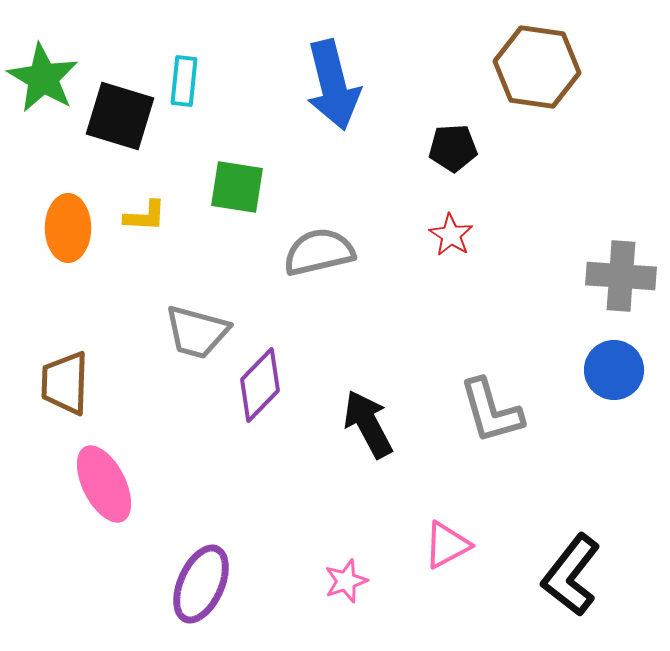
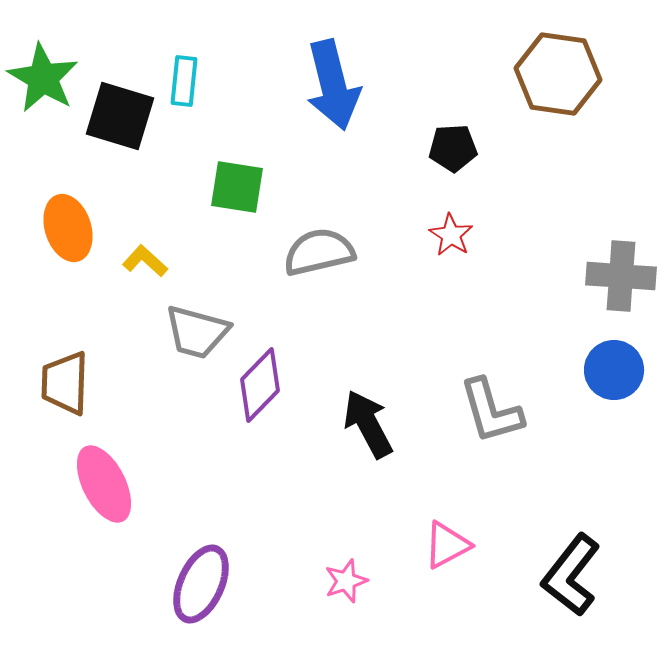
brown hexagon: moved 21 px right, 7 px down
yellow L-shape: moved 45 px down; rotated 141 degrees counterclockwise
orange ellipse: rotated 18 degrees counterclockwise
